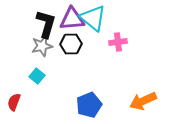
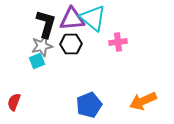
cyan square: moved 15 px up; rotated 28 degrees clockwise
